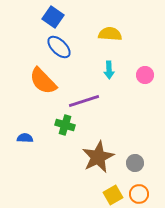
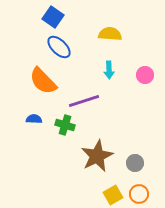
blue semicircle: moved 9 px right, 19 px up
brown star: moved 1 px left, 1 px up
